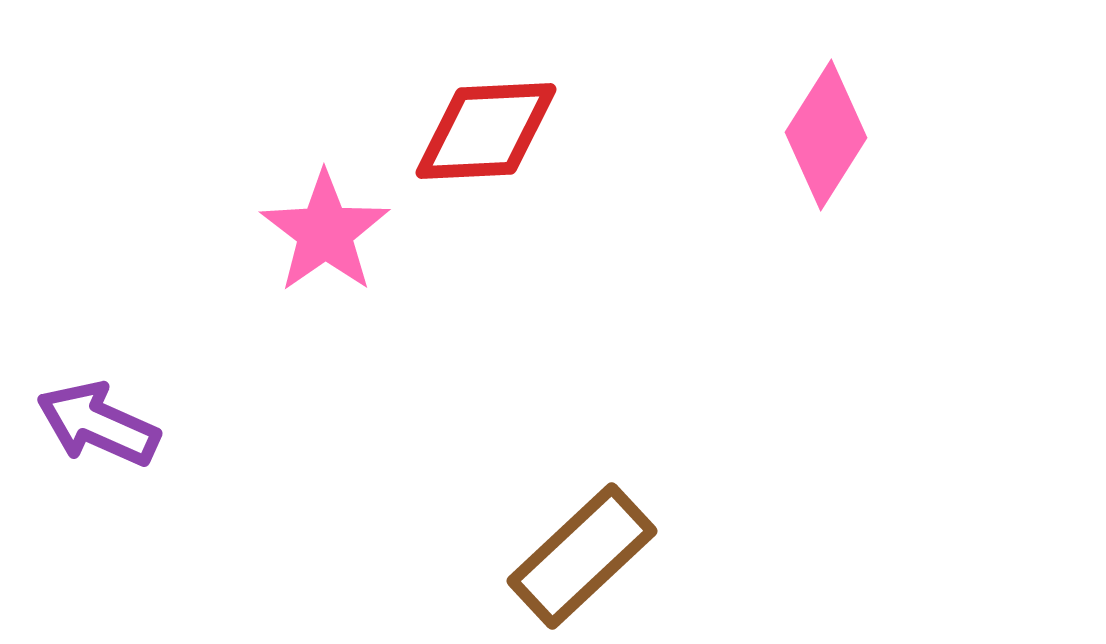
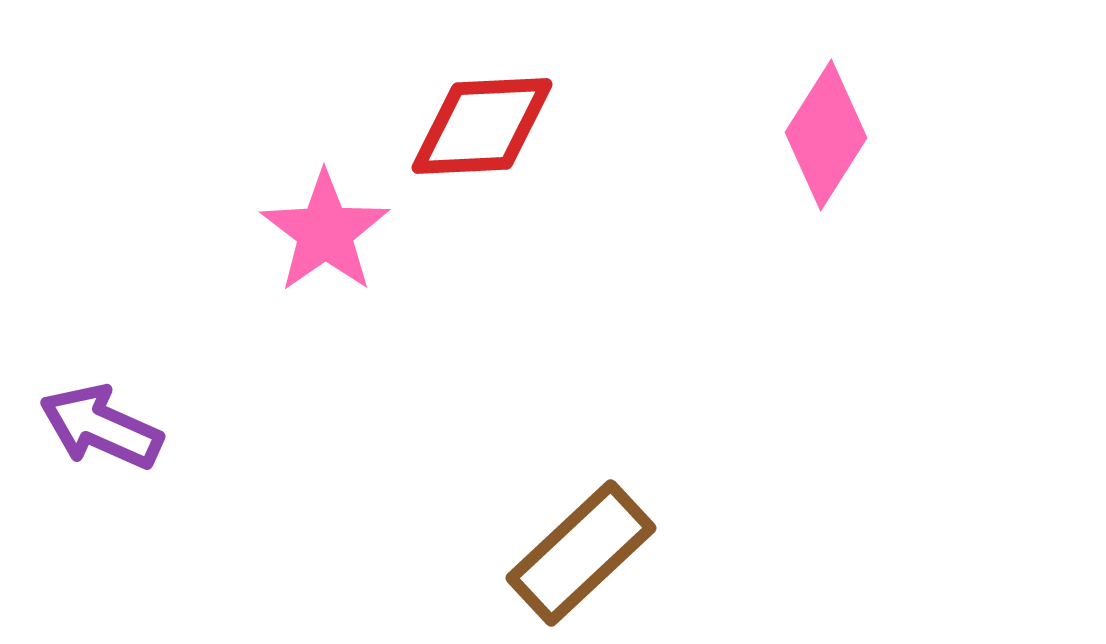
red diamond: moved 4 px left, 5 px up
purple arrow: moved 3 px right, 3 px down
brown rectangle: moved 1 px left, 3 px up
